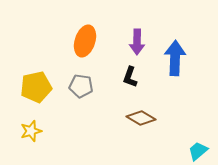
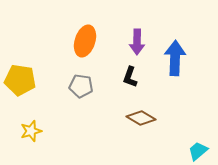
yellow pentagon: moved 16 px left, 7 px up; rotated 20 degrees clockwise
